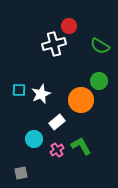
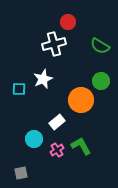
red circle: moved 1 px left, 4 px up
green circle: moved 2 px right
cyan square: moved 1 px up
white star: moved 2 px right, 15 px up
